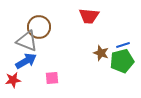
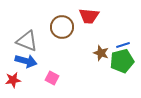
brown circle: moved 23 px right
blue arrow: rotated 45 degrees clockwise
pink square: rotated 32 degrees clockwise
